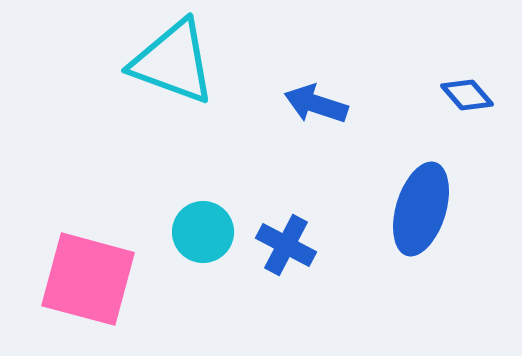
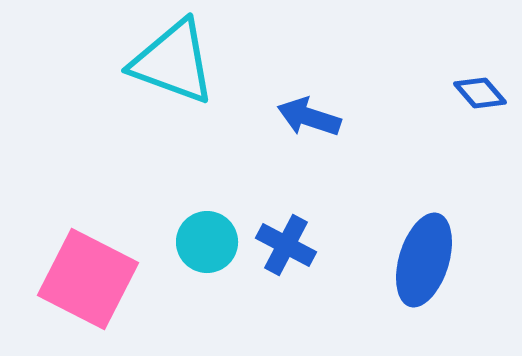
blue diamond: moved 13 px right, 2 px up
blue arrow: moved 7 px left, 13 px down
blue ellipse: moved 3 px right, 51 px down
cyan circle: moved 4 px right, 10 px down
pink square: rotated 12 degrees clockwise
